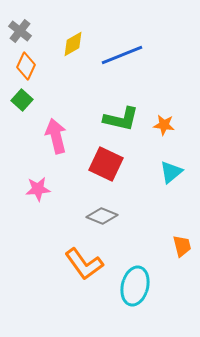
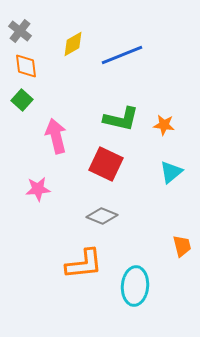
orange diamond: rotated 32 degrees counterclockwise
orange L-shape: rotated 60 degrees counterclockwise
cyan ellipse: rotated 9 degrees counterclockwise
